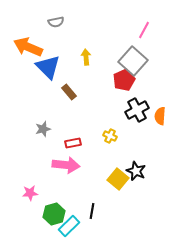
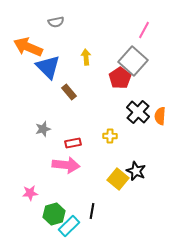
red pentagon: moved 4 px left, 2 px up; rotated 10 degrees counterclockwise
black cross: moved 1 px right, 2 px down; rotated 20 degrees counterclockwise
yellow cross: rotated 24 degrees counterclockwise
